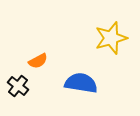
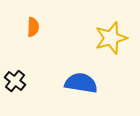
orange semicircle: moved 5 px left, 34 px up; rotated 60 degrees counterclockwise
black cross: moved 3 px left, 5 px up
